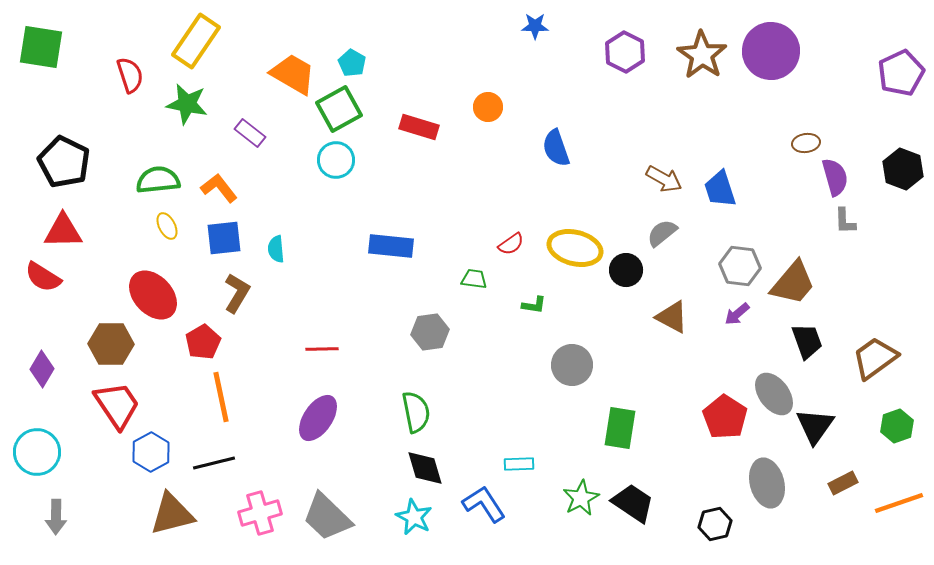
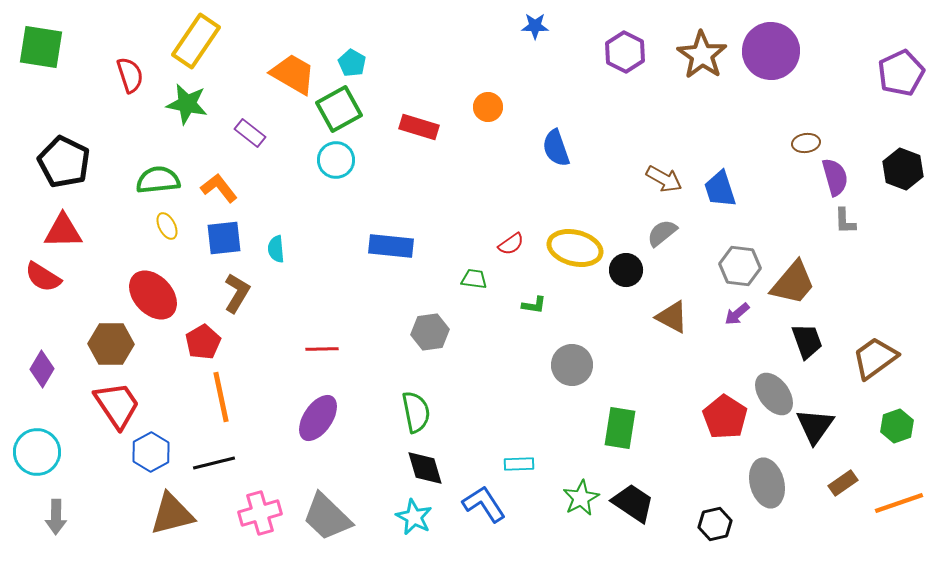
brown rectangle at (843, 483): rotated 8 degrees counterclockwise
